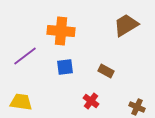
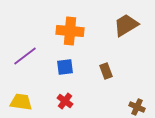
orange cross: moved 9 px right
brown rectangle: rotated 42 degrees clockwise
red cross: moved 26 px left
